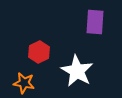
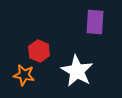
red hexagon: moved 1 px up; rotated 10 degrees counterclockwise
orange star: moved 8 px up
